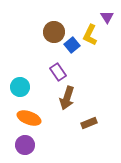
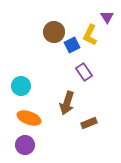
blue square: rotated 14 degrees clockwise
purple rectangle: moved 26 px right
cyan circle: moved 1 px right, 1 px up
brown arrow: moved 5 px down
